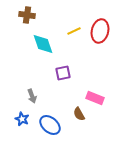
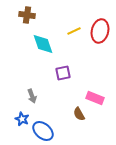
blue ellipse: moved 7 px left, 6 px down
